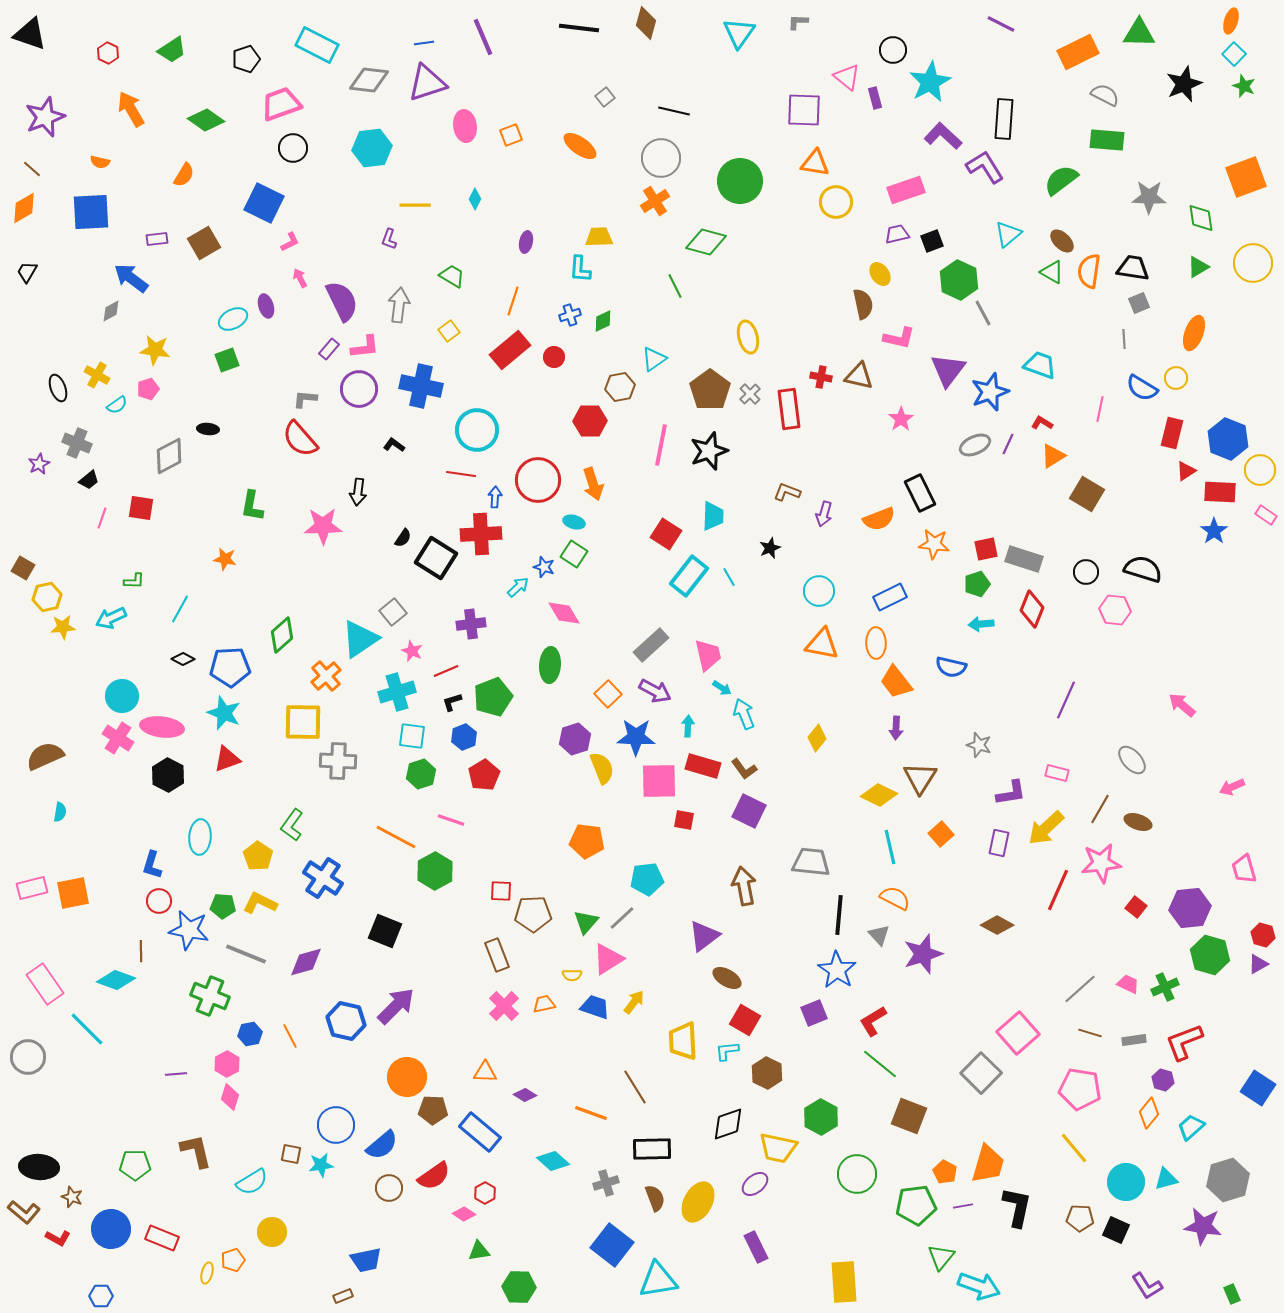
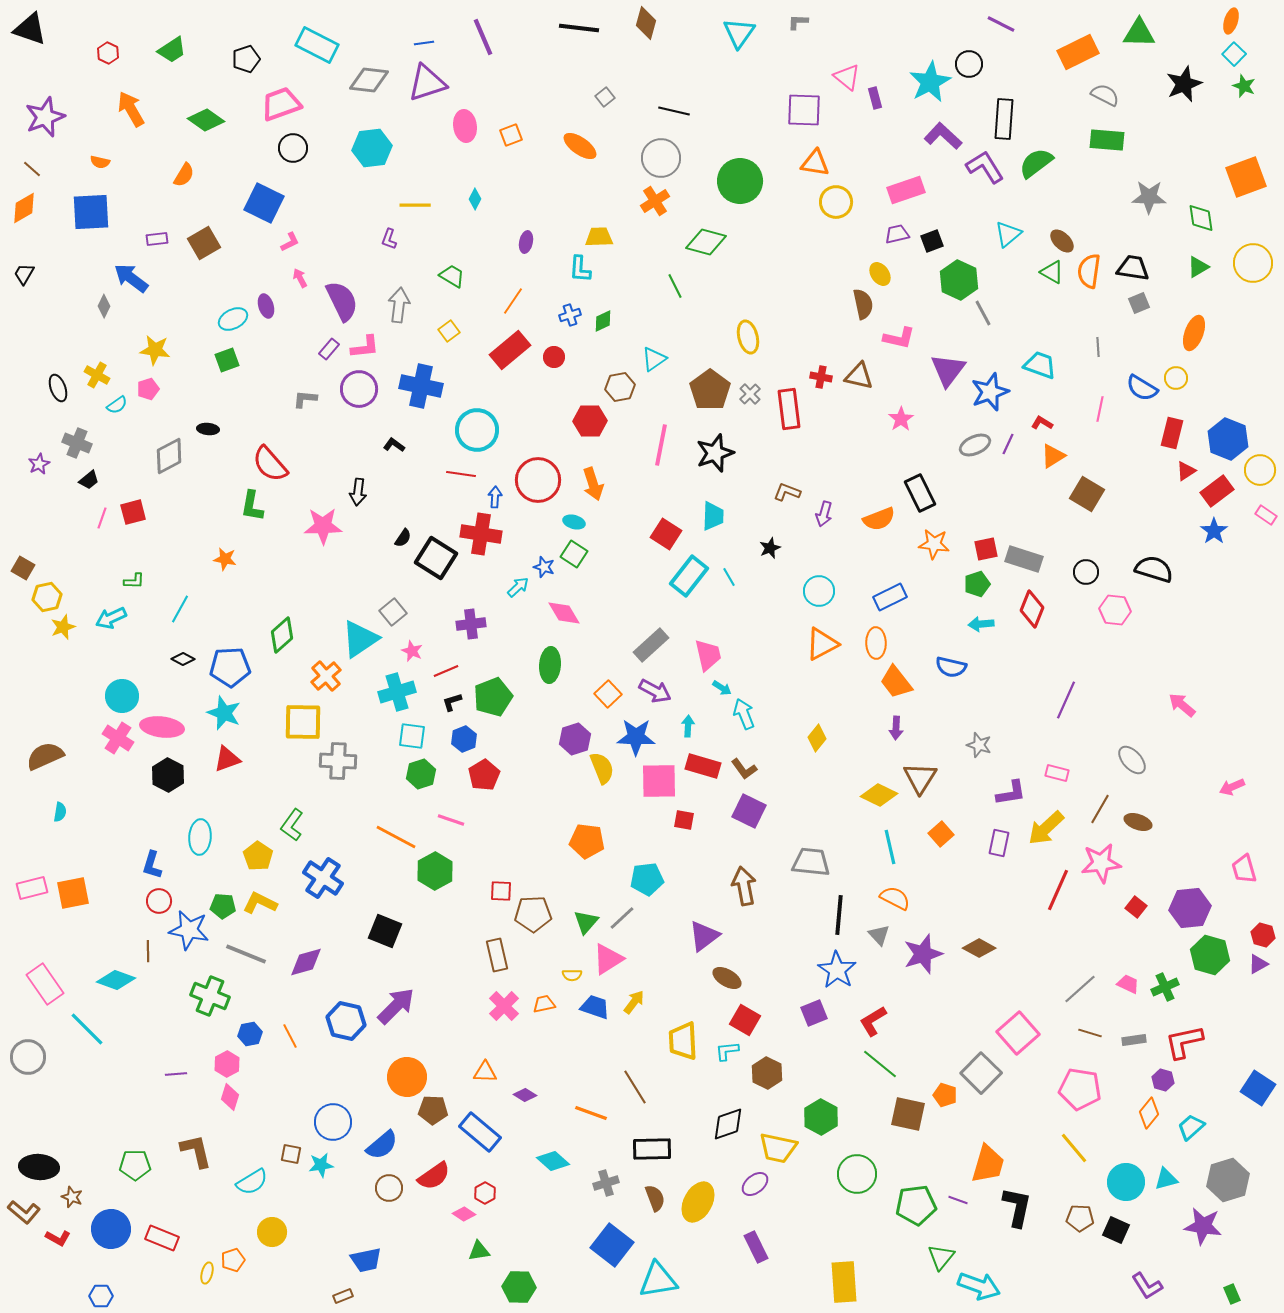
black triangle at (30, 34): moved 5 px up
black circle at (893, 50): moved 76 px right, 14 px down
green semicircle at (1061, 180): moved 25 px left, 17 px up
black trapezoid at (27, 272): moved 3 px left, 2 px down
orange line at (513, 301): rotated 16 degrees clockwise
gray diamond at (111, 311): moved 7 px left, 5 px up; rotated 35 degrees counterclockwise
gray line at (1124, 339): moved 26 px left, 8 px down
red semicircle at (300, 439): moved 30 px left, 25 px down
black star at (709, 451): moved 6 px right, 2 px down
red rectangle at (1220, 492): moved 3 px left, 1 px up; rotated 40 degrees counterclockwise
red square at (141, 508): moved 8 px left, 4 px down; rotated 24 degrees counterclockwise
red cross at (481, 534): rotated 12 degrees clockwise
black semicircle at (1143, 569): moved 11 px right
yellow star at (63, 627): rotated 15 degrees counterclockwise
orange triangle at (822, 644): rotated 39 degrees counterclockwise
blue hexagon at (464, 737): moved 2 px down
brown diamond at (997, 925): moved 18 px left, 23 px down
brown line at (141, 951): moved 7 px right
brown rectangle at (497, 955): rotated 8 degrees clockwise
red L-shape at (1184, 1042): rotated 9 degrees clockwise
brown square at (909, 1116): moved 1 px left, 2 px up; rotated 9 degrees counterclockwise
blue circle at (336, 1125): moved 3 px left, 3 px up
orange pentagon at (945, 1172): moved 77 px up; rotated 10 degrees counterclockwise
purple line at (963, 1206): moved 5 px left, 6 px up; rotated 30 degrees clockwise
